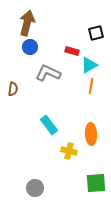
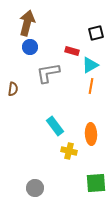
cyan triangle: moved 1 px right
gray L-shape: rotated 35 degrees counterclockwise
cyan rectangle: moved 6 px right, 1 px down
